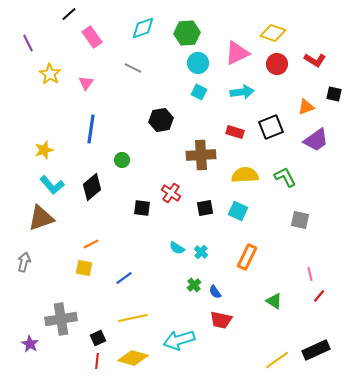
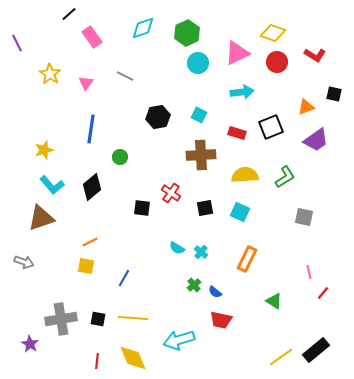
green hexagon at (187, 33): rotated 20 degrees counterclockwise
purple line at (28, 43): moved 11 px left
red L-shape at (315, 60): moved 5 px up
red circle at (277, 64): moved 2 px up
gray line at (133, 68): moved 8 px left, 8 px down
cyan square at (199, 92): moved 23 px down
black hexagon at (161, 120): moved 3 px left, 3 px up
red rectangle at (235, 132): moved 2 px right, 1 px down
green circle at (122, 160): moved 2 px left, 3 px up
green L-shape at (285, 177): rotated 85 degrees clockwise
cyan square at (238, 211): moved 2 px right, 1 px down
gray square at (300, 220): moved 4 px right, 3 px up
orange line at (91, 244): moved 1 px left, 2 px up
orange rectangle at (247, 257): moved 2 px down
gray arrow at (24, 262): rotated 96 degrees clockwise
yellow square at (84, 268): moved 2 px right, 2 px up
pink line at (310, 274): moved 1 px left, 2 px up
blue line at (124, 278): rotated 24 degrees counterclockwise
blue semicircle at (215, 292): rotated 16 degrees counterclockwise
red line at (319, 296): moved 4 px right, 3 px up
yellow line at (133, 318): rotated 16 degrees clockwise
black square at (98, 338): moved 19 px up; rotated 35 degrees clockwise
black rectangle at (316, 350): rotated 16 degrees counterclockwise
yellow diamond at (133, 358): rotated 52 degrees clockwise
yellow line at (277, 360): moved 4 px right, 3 px up
